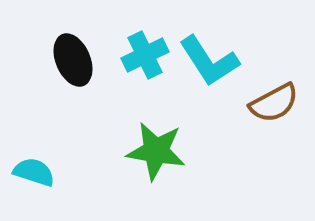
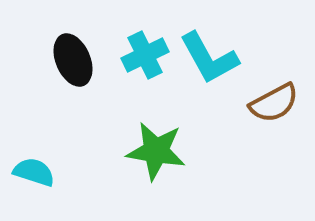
cyan L-shape: moved 3 px up; rotated 4 degrees clockwise
